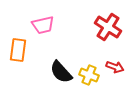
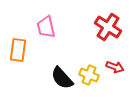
pink trapezoid: moved 3 px right, 2 px down; rotated 90 degrees clockwise
black semicircle: moved 1 px right, 6 px down
